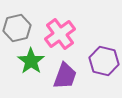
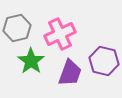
pink cross: rotated 12 degrees clockwise
purple trapezoid: moved 5 px right, 3 px up
